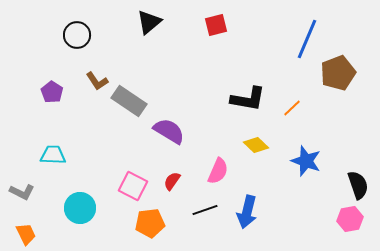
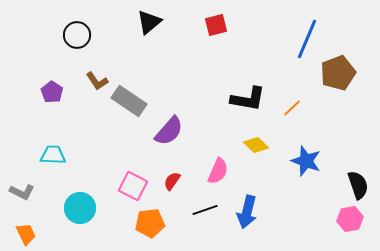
purple semicircle: rotated 100 degrees clockwise
